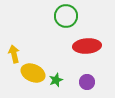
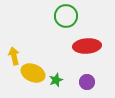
yellow arrow: moved 2 px down
